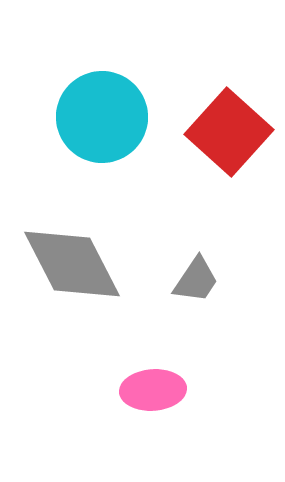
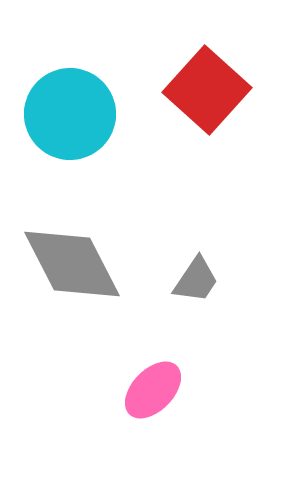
cyan circle: moved 32 px left, 3 px up
red square: moved 22 px left, 42 px up
pink ellipse: rotated 42 degrees counterclockwise
